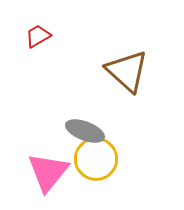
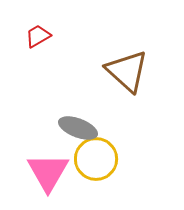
gray ellipse: moved 7 px left, 3 px up
pink triangle: rotated 9 degrees counterclockwise
